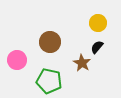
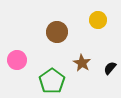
yellow circle: moved 3 px up
brown circle: moved 7 px right, 10 px up
black semicircle: moved 13 px right, 21 px down
green pentagon: moved 3 px right; rotated 25 degrees clockwise
